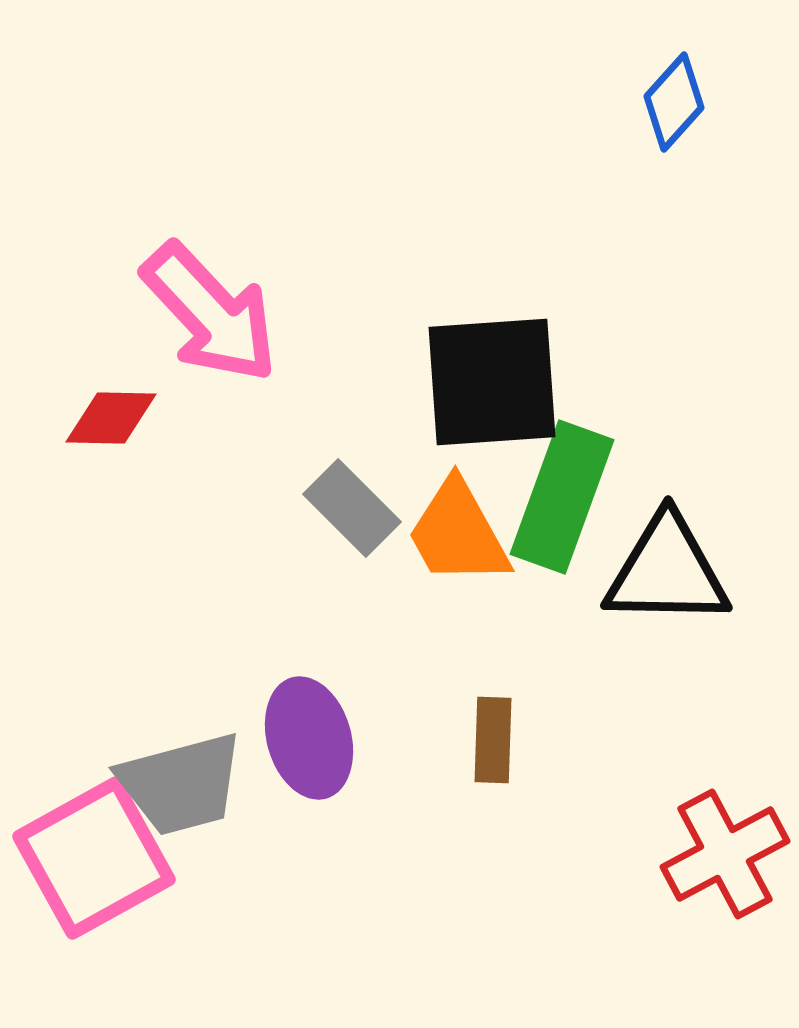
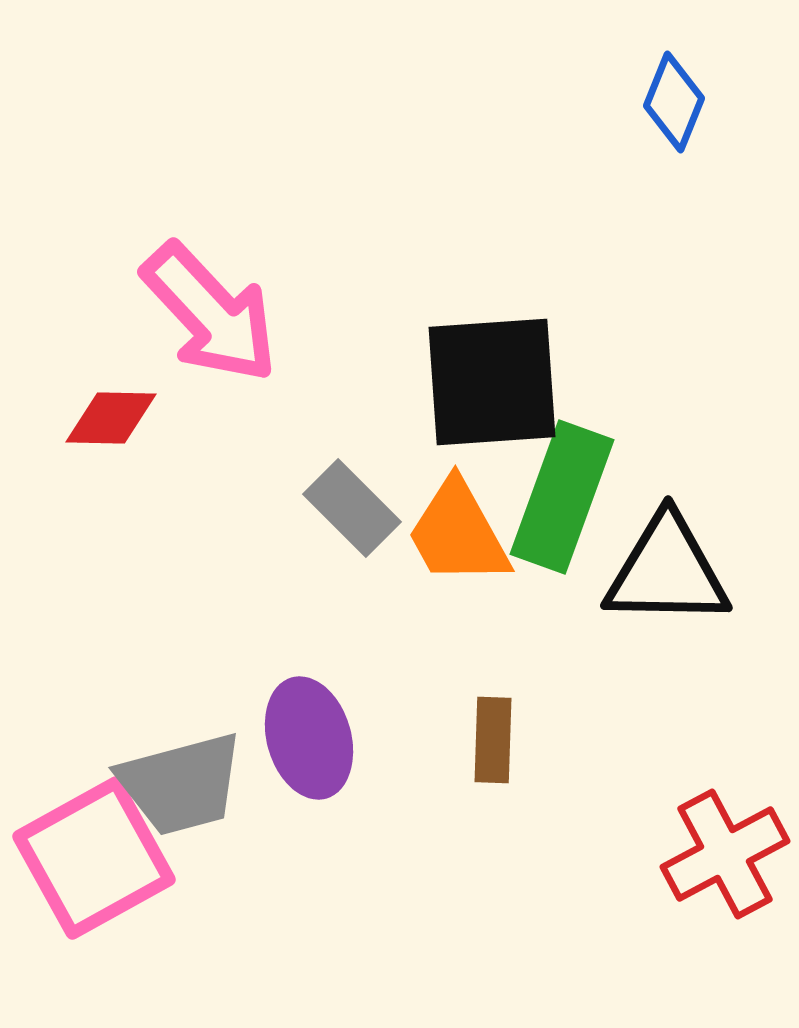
blue diamond: rotated 20 degrees counterclockwise
